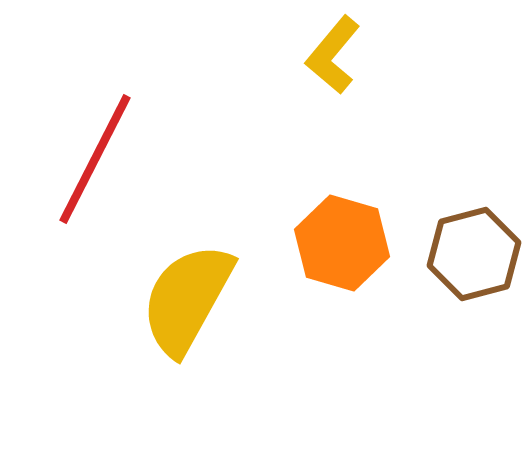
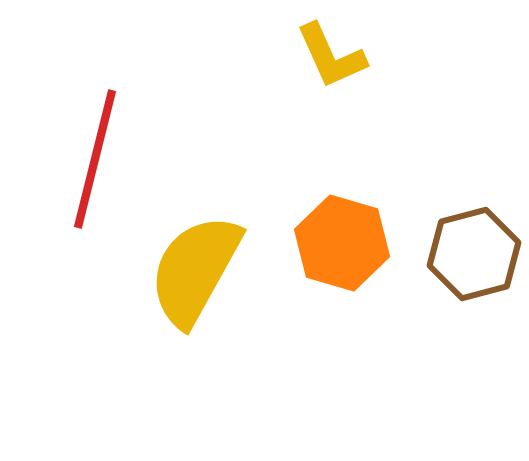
yellow L-shape: moved 2 px left, 1 px down; rotated 64 degrees counterclockwise
red line: rotated 13 degrees counterclockwise
yellow semicircle: moved 8 px right, 29 px up
